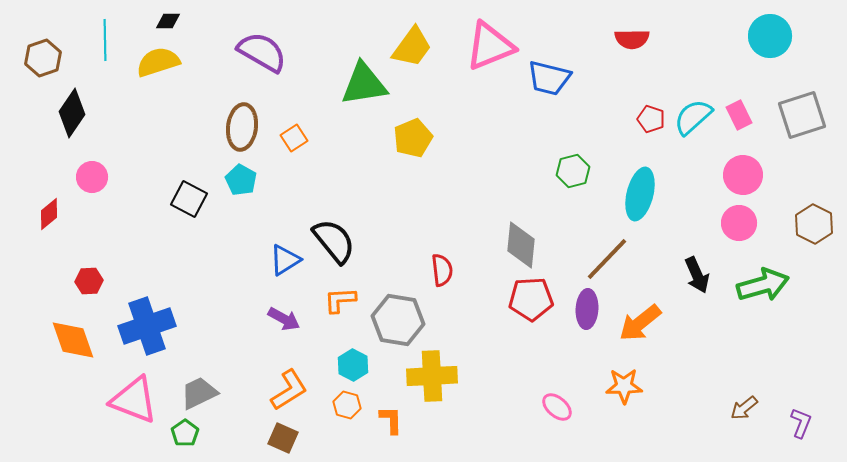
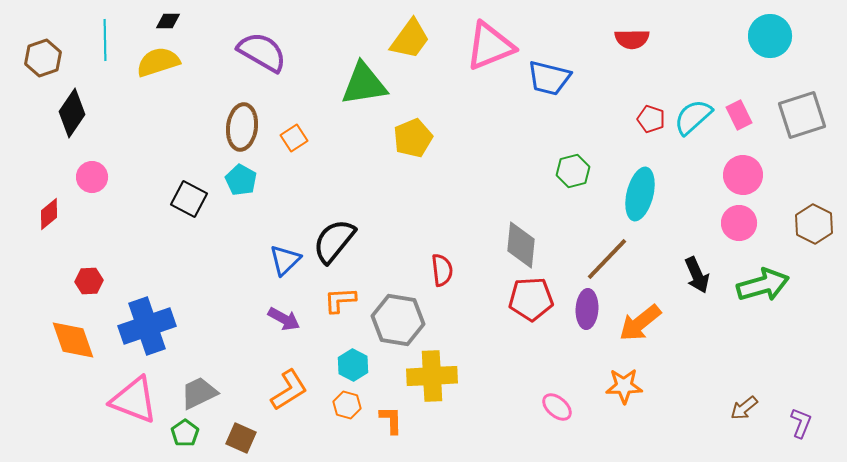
yellow trapezoid at (412, 47): moved 2 px left, 8 px up
black semicircle at (334, 241): rotated 102 degrees counterclockwise
blue triangle at (285, 260): rotated 12 degrees counterclockwise
brown square at (283, 438): moved 42 px left
